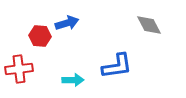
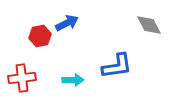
blue arrow: rotated 10 degrees counterclockwise
red hexagon: rotated 15 degrees counterclockwise
red cross: moved 3 px right, 9 px down
